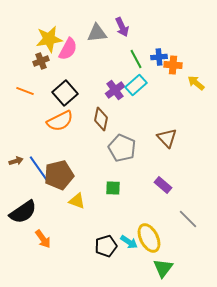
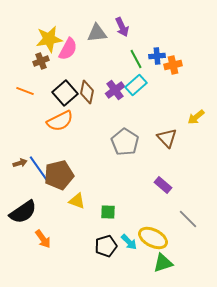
blue cross: moved 2 px left, 1 px up
orange cross: rotated 18 degrees counterclockwise
yellow arrow: moved 34 px down; rotated 78 degrees counterclockwise
brown diamond: moved 14 px left, 27 px up
gray pentagon: moved 3 px right, 6 px up; rotated 8 degrees clockwise
brown arrow: moved 4 px right, 2 px down
green square: moved 5 px left, 24 px down
yellow ellipse: moved 4 px right; rotated 36 degrees counterclockwise
cyan arrow: rotated 12 degrees clockwise
green triangle: moved 5 px up; rotated 35 degrees clockwise
